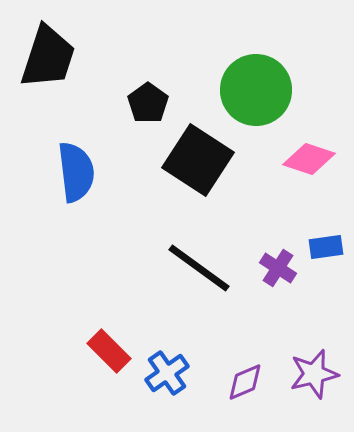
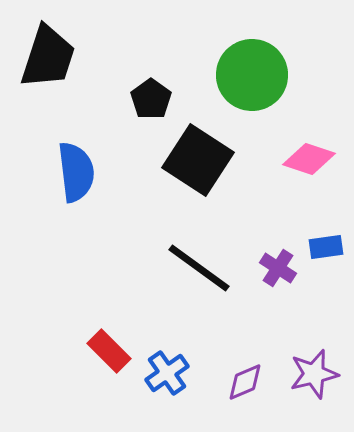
green circle: moved 4 px left, 15 px up
black pentagon: moved 3 px right, 4 px up
